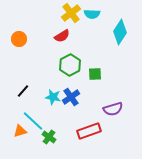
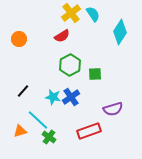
cyan semicircle: moved 1 px right; rotated 126 degrees counterclockwise
cyan line: moved 5 px right, 1 px up
